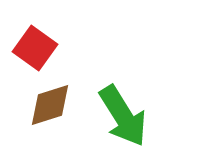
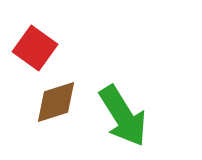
brown diamond: moved 6 px right, 3 px up
